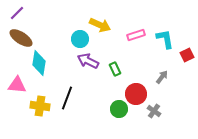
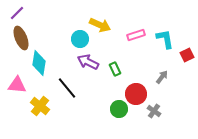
brown ellipse: rotated 35 degrees clockwise
purple arrow: moved 1 px down
black line: moved 10 px up; rotated 60 degrees counterclockwise
yellow cross: rotated 30 degrees clockwise
